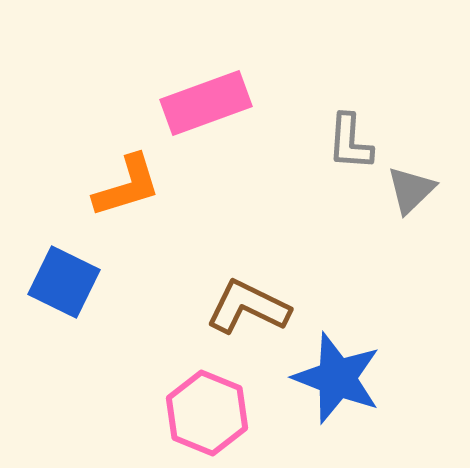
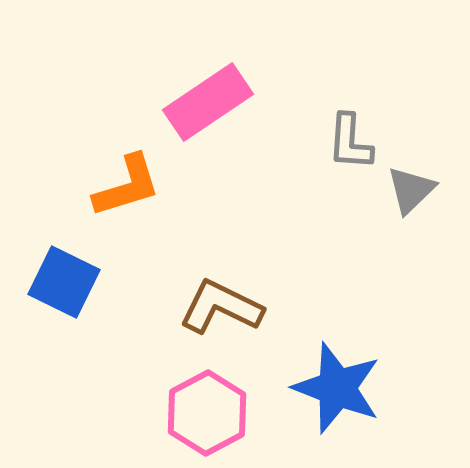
pink rectangle: moved 2 px right, 1 px up; rotated 14 degrees counterclockwise
brown L-shape: moved 27 px left
blue star: moved 10 px down
pink hexagon: rotated 10 degrees clockwise
